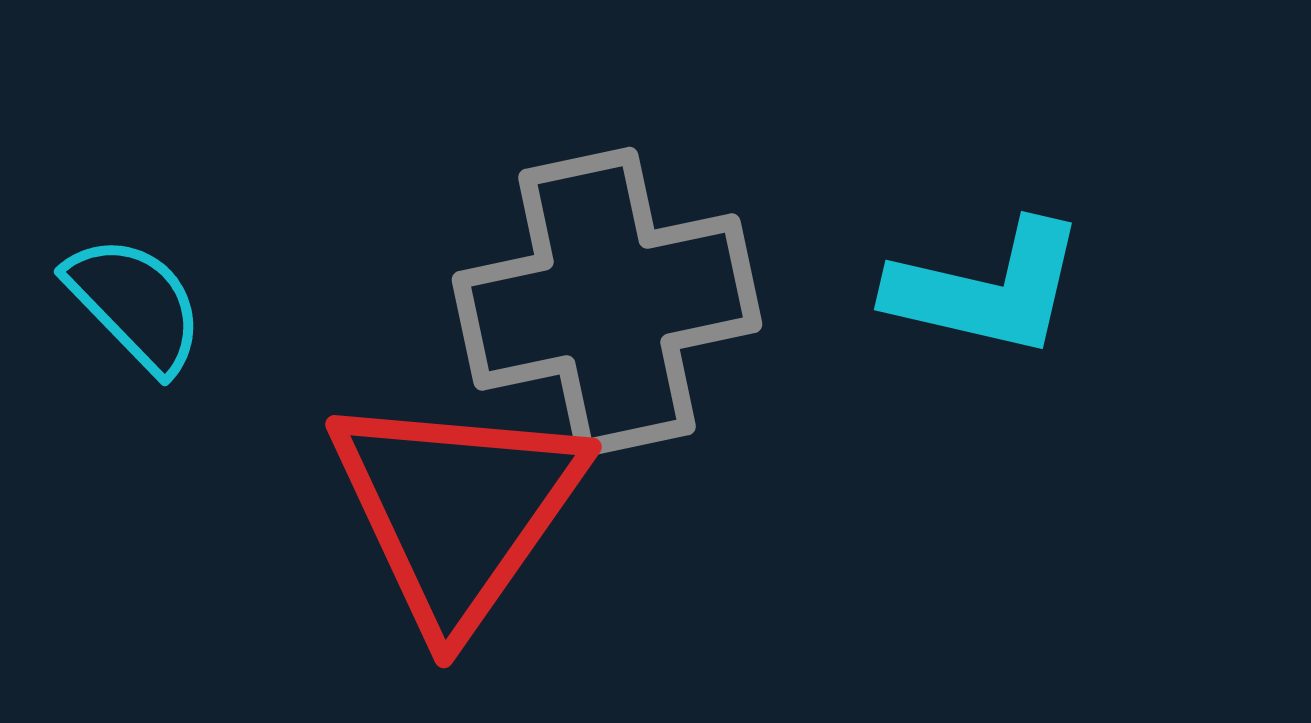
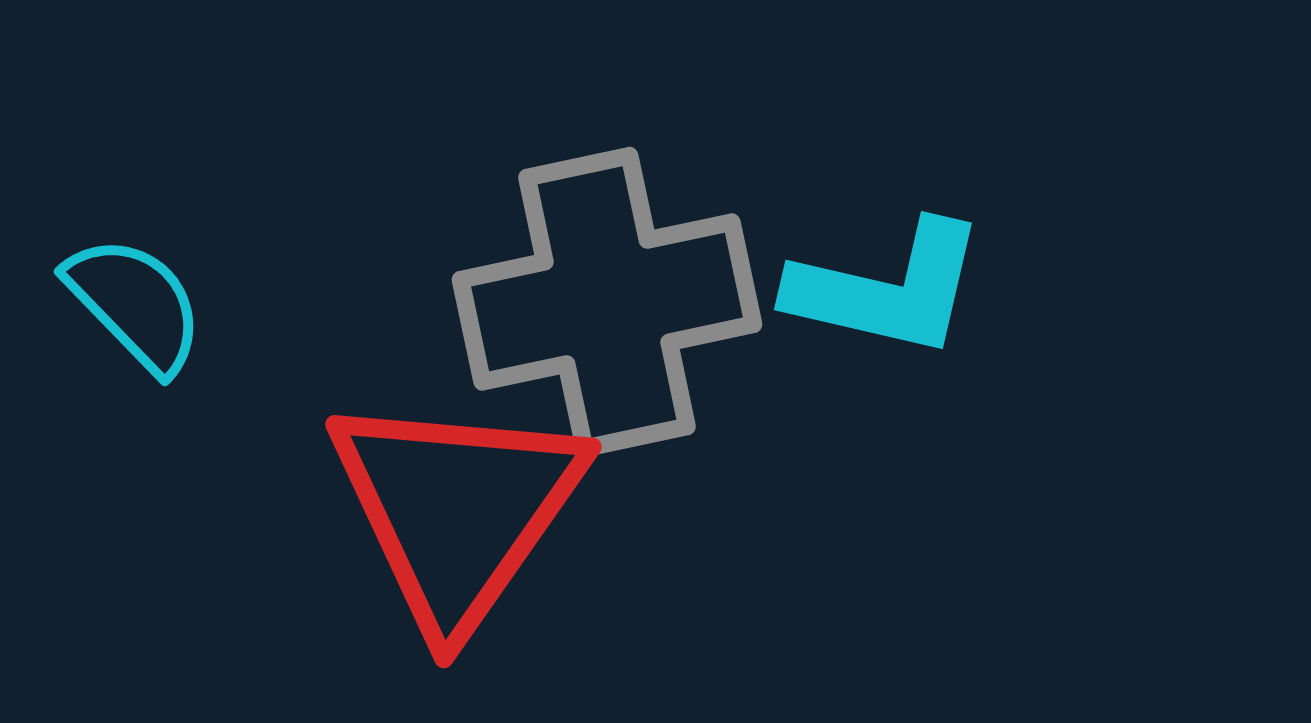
cyan L-shape: moved 100 px left
